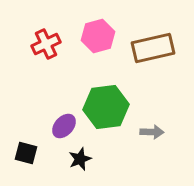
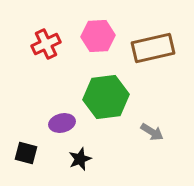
pink hexagon: rotated 12 degrees clockwise
green hexagon: moved 10 px up
purple ellipse: moved 2 px left, 3 px up; rotated 35 degrees clockwise
gray arrow: rotated 30 degrees clockwise
